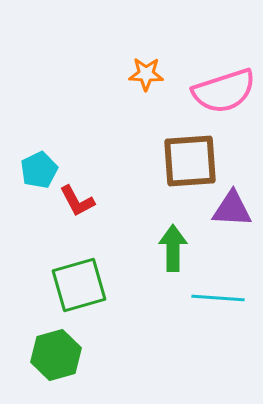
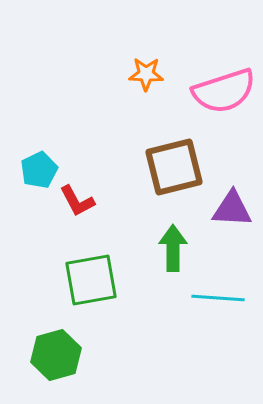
brown square: moved 16 px left, 6 px down; rotated 10 degrees counterclockwise
green square: moved 12 px right, 5 px up; rotated 6 degrees clockwise
